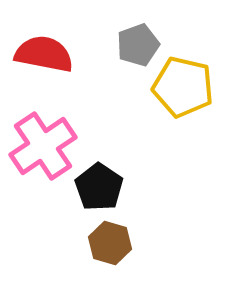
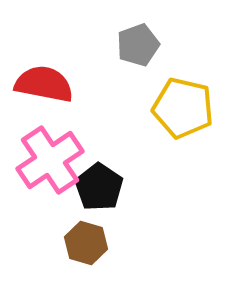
red semicircle: moved 30 px down
yellow pentagon: moved 21 px down
pink cross: moved 7 px right, 14 px down
brown hexagon: moved 24 px left
